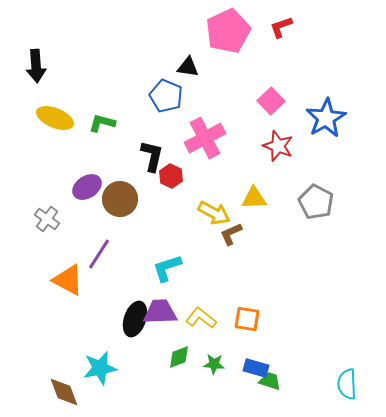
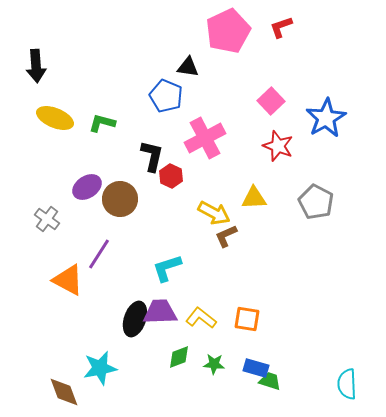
brown L-shape: moved 5 px left, 2 px down
